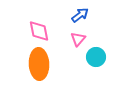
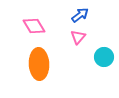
pink diamond: moved 5 px left, 5 px up; rotated 20 degrees counterclockwise
pink triangle: moved 2 px up
cyan circle: moved 8 px right
